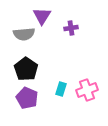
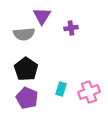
pink cross: moved 2 px right, 2 px down
